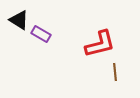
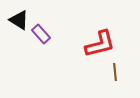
purple rectangle: rotated 18 degrees clockwise
